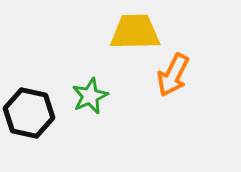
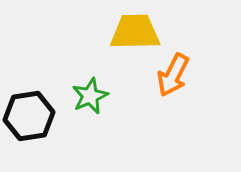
black hexagon: moved 3 px down; rotated 21 degrees counterclockwise
